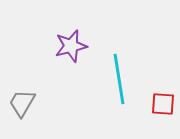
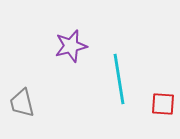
gray trapezoid: rotated 44 degrees counterclockwise
